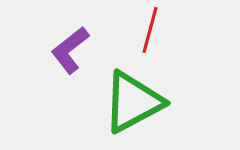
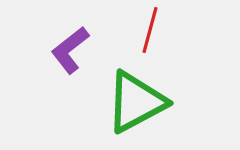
green triangle: moved 3 px right
